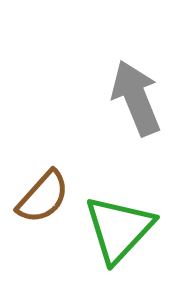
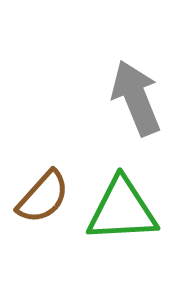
green triangle: moved 3 px right, 19 px up; rotated 44 degrees clockwise
